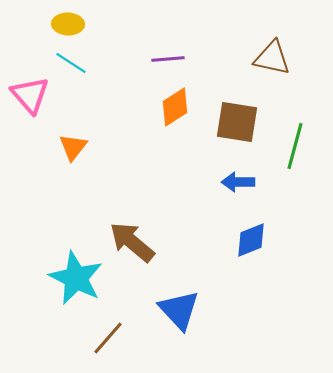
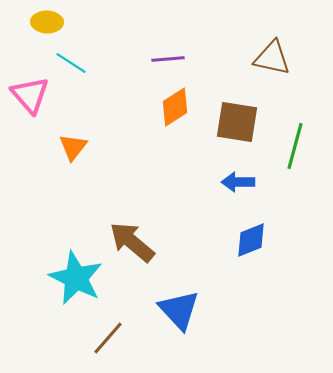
yellow ellipse: moved 21 px left, 2 px up
